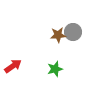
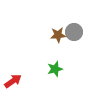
gray circle: moved 1 px right
red arrow: moved 15 px down
